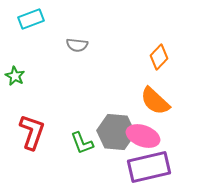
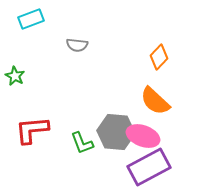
red L-shape: moved 2 px up; rotated 114 degrees counterclockwise
purple rectangle: rotated 15 degrees counterclockwise
